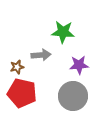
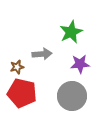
green star: moved 8 px right; rotated 30 degrees counterclockwise
gray arrow: moved 1 px right, 1 px up
purple star: moved 1 px right, 1 px up
gray circle: moved 1 px left
